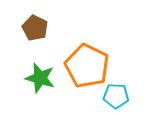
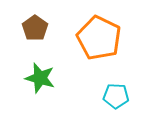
brown pentagon: rotated 10 degrees clockwise
orange pentagon: moved 12 px right, 28 px up
